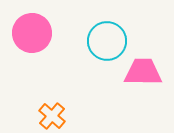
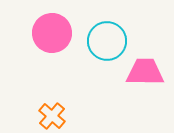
pink circle: moved 20 px right
pink trapezoid: moved 2 px right
